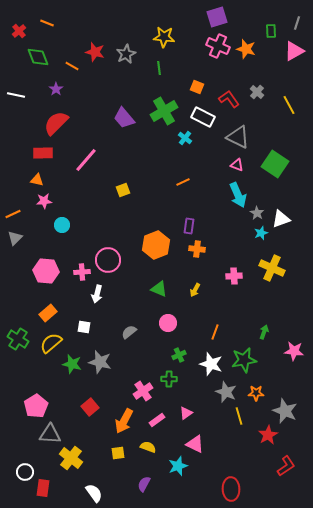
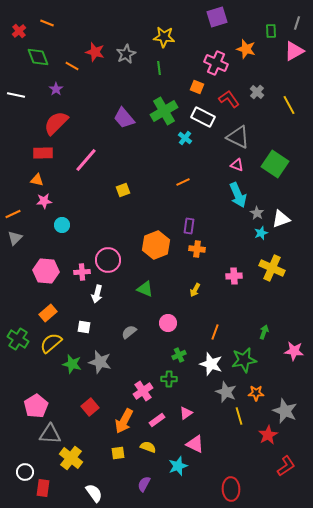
pink cross at (218, 46): moved 2 px left, 17 px down
green triangle at (159, 289): moved 14 px left
